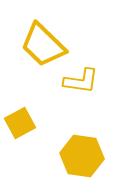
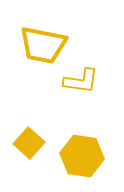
yellow trapezoid: rotated 33 degrees counterclockwise
yellow square: moved 9 px right, 20 px down; rotated 20 degrees counterclockwise
